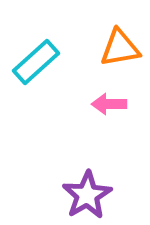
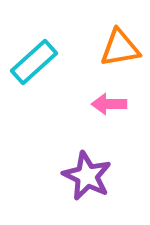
cyan rectangle: moved 2 px left
purple star: moved 19 px up; rotated 15 degrees counterclockwise
